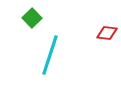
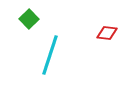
green square: moved 3 px left, 1 px down
